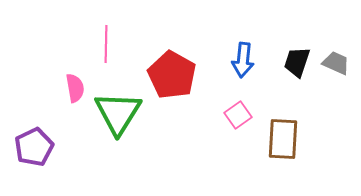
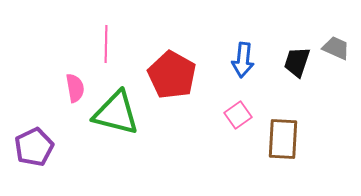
gray trapezoid: moved 15 px up
green triangle: moved 2 px left; rotated 48 degrees counterclockwise
